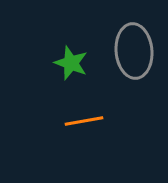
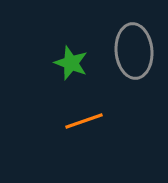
orange line: rotated 9 degrees counterclockwise
